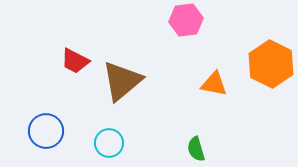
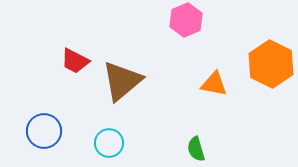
pink hexagon: rotated 16 degrees counterclockwise
blue circle: moved 2 px left
